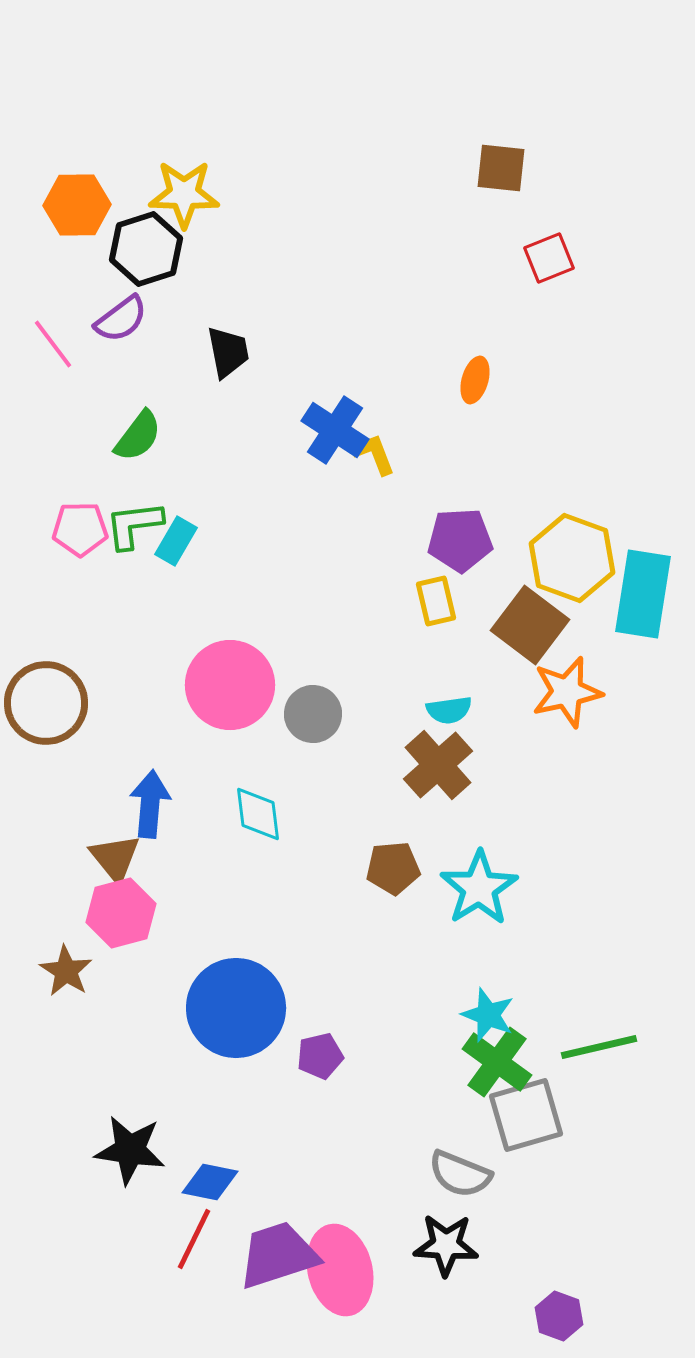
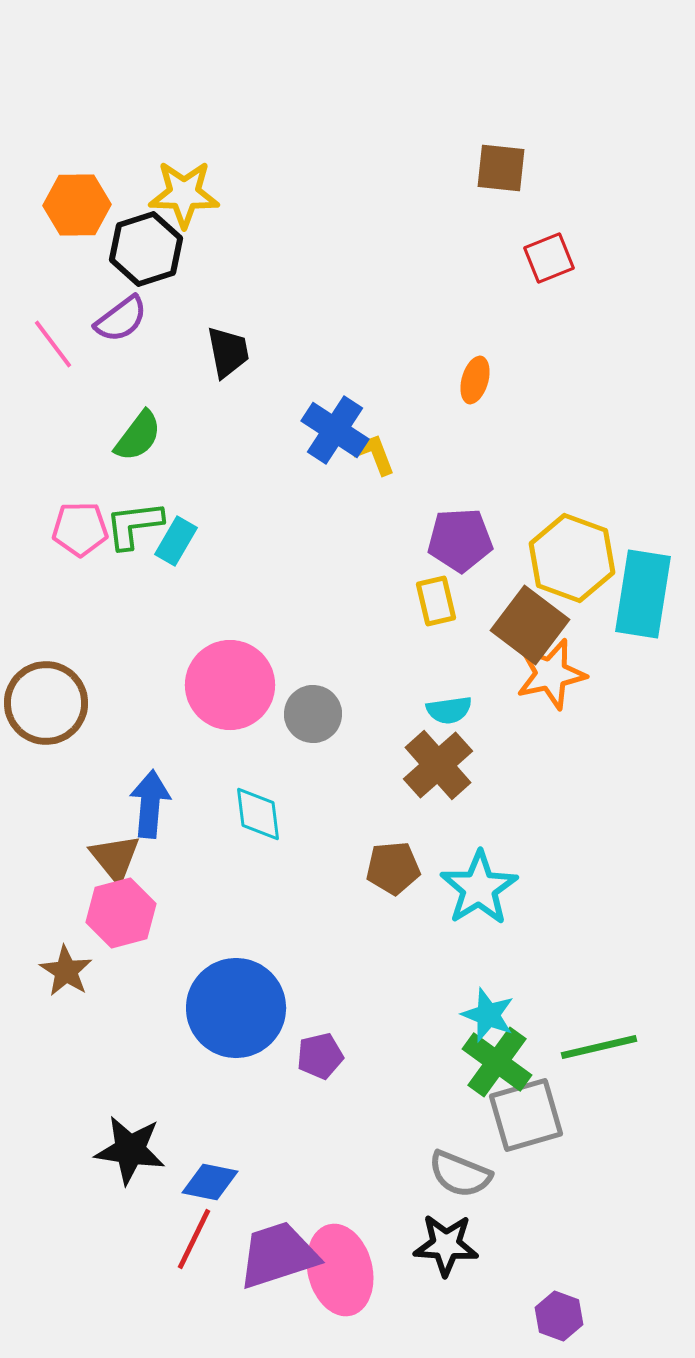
orange star at (567, 692): moved 16 px left, 18 px up
